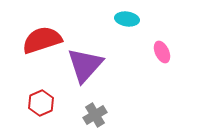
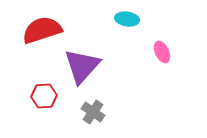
red semicircle: moved 10 px up
purple triangle: moved 3 px left, 1 px down
red hexagon: moved 3 px right, 7 px up; rotated 20 degrees clockwise
gray cross: moved 2 px left, 3 px up; rotated 25 degrees counterclockwise
